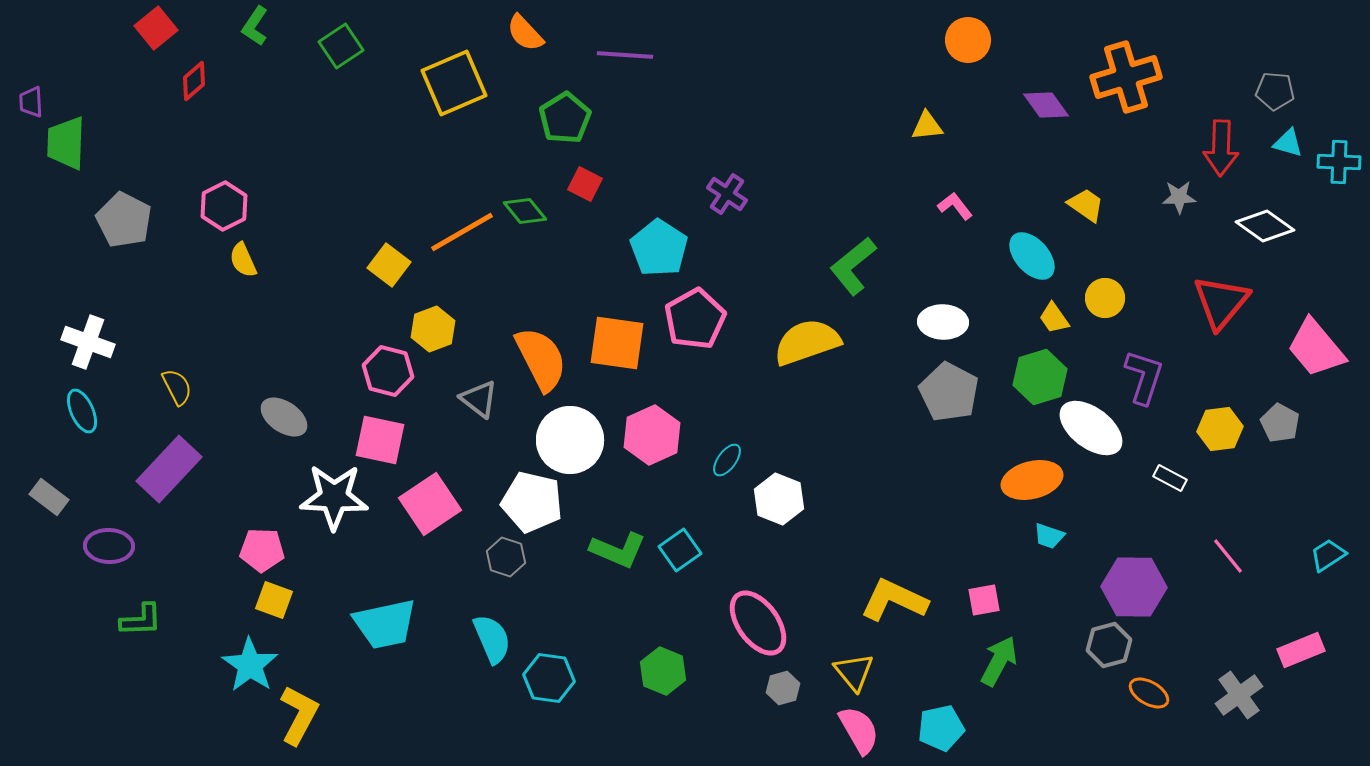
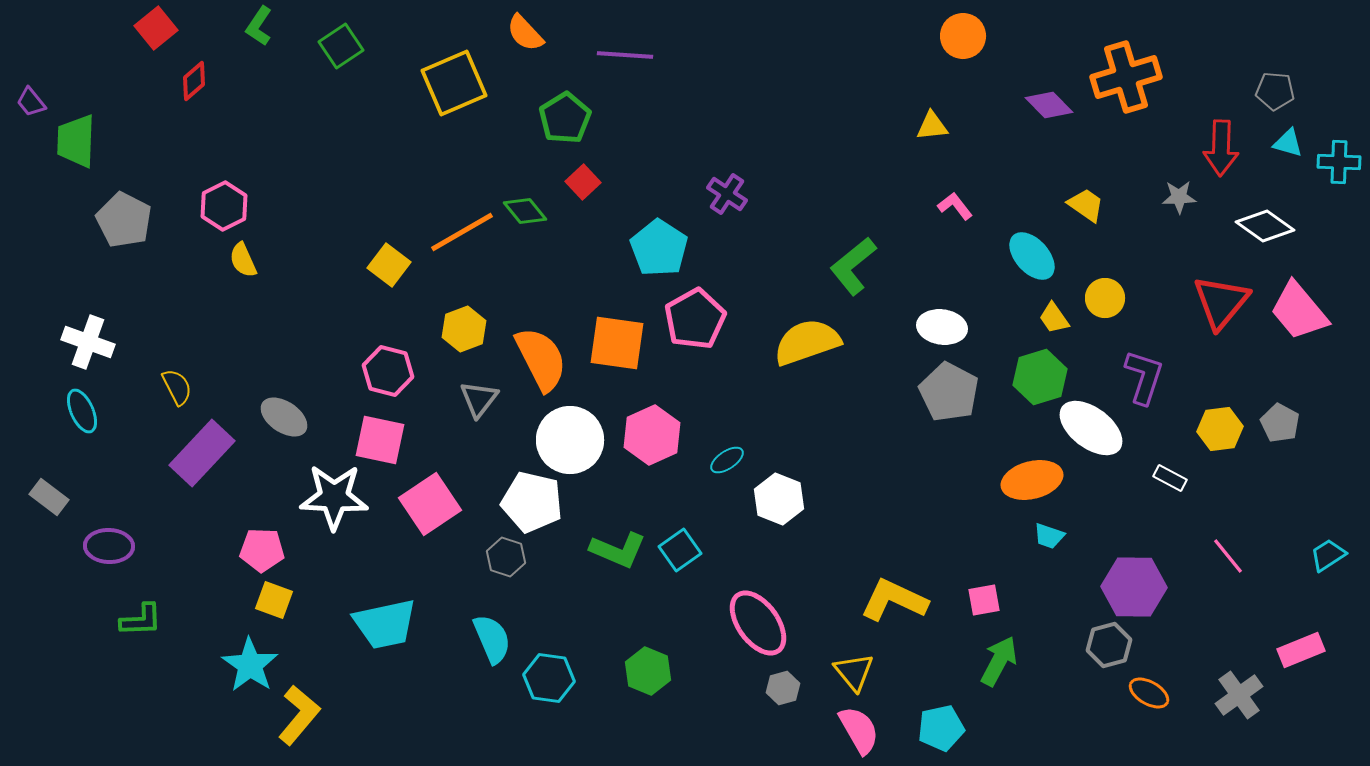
green L-shape at (255, 26): moved 4 px right
orange circle at (968, 40): moved 5 px left, 4 px up
purple trapezoid at (31, 102): rotated 36 degrees counterclockwise
purple diamond at (1046, 105): moved 3 px right; rotated 9 degrees counterclockwise
yellow triangle at (927, 126): moved 5 px right
green trapezoid at (66, 143): moved 10 px right, 2 px up
red square at (585, 184): moved 2 px left, 2 px up; rotated 20 degrees clockwise
white ellipse at (943, 322): moved 1 px left, 5 px down; rotated 6 degrees clockwise
yellow hexagon at (433, 329): moved 31 px right
pink trapezoid at (1316, 348): moved 17 px left, 37 px up
gray triangle at (479, 399): rotated 30 degrees clockwise
cyan ellipse at (727, 460): rotated 20 degrees clockwise
purple rectangle at (169, 469): moved 33 px right, 16 px up
green hexagon at (663, 671): moved 15 px left
yellow L-shape at (299, 715): rotated 12 degrees clockwise
